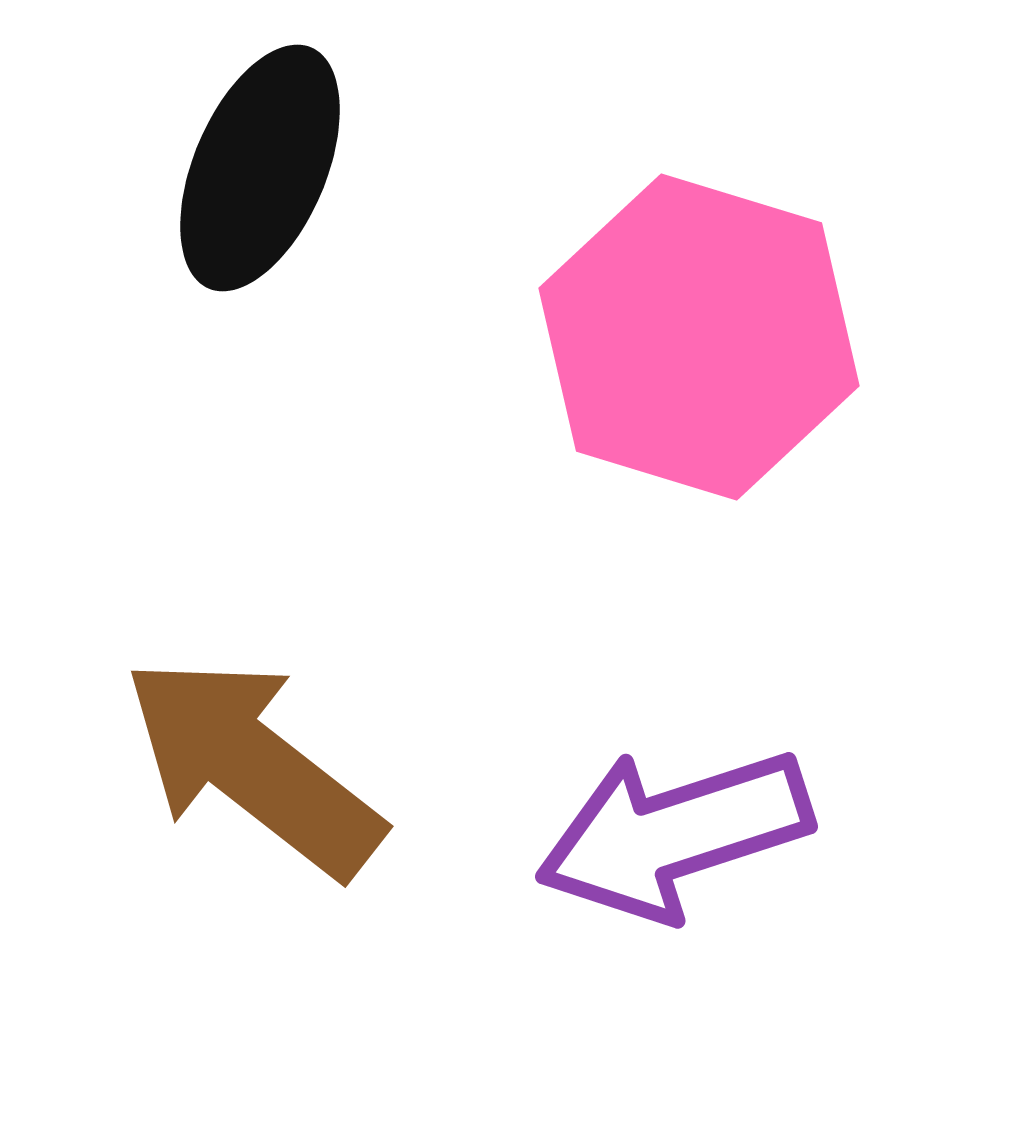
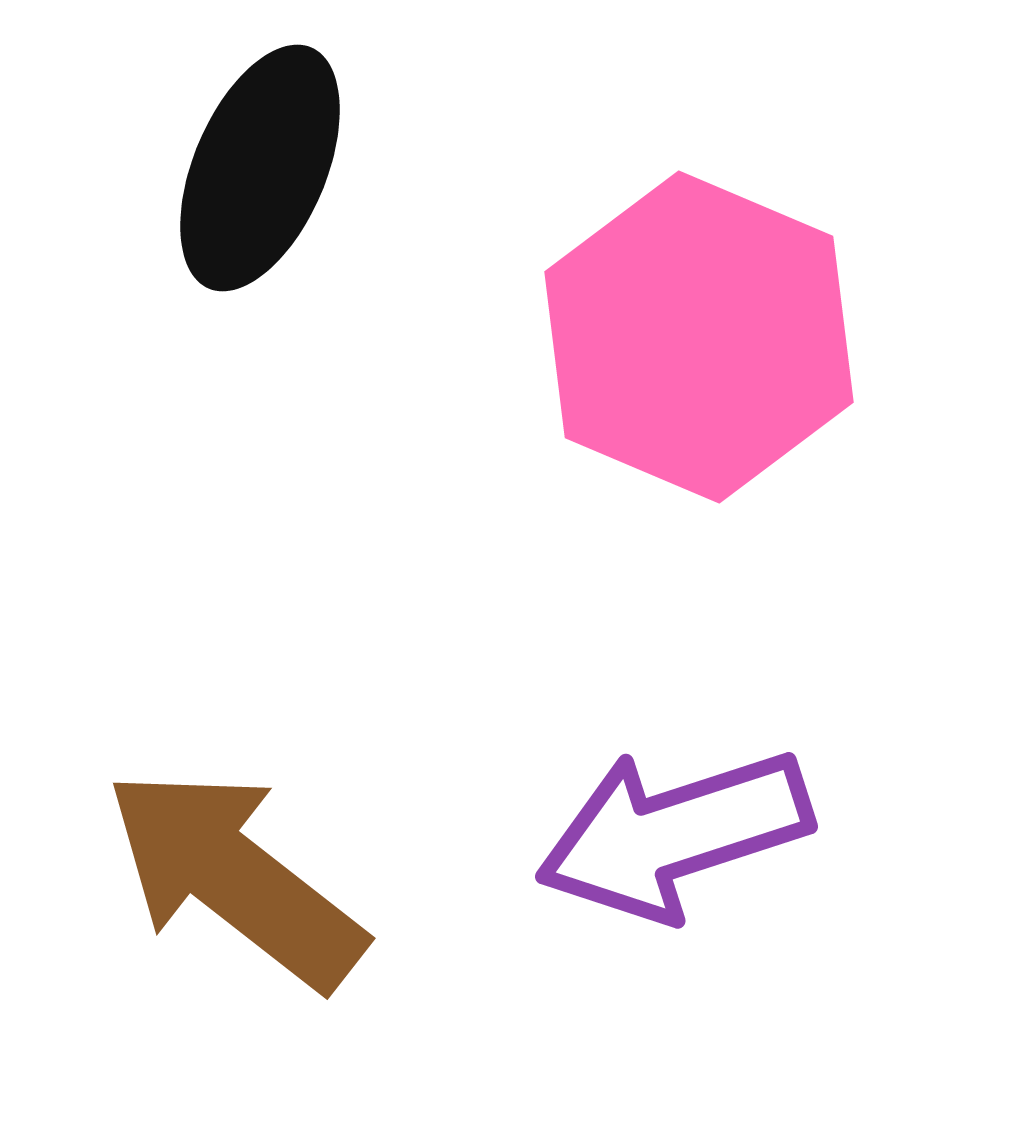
pink hexagon: rotated 6 degrees clockwise
brown arrow: moved 18 px left, 112 px down
